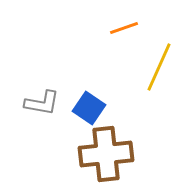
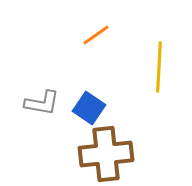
orange line: moved 28 px left, 7 px down; rotated 16 degrees counterclockwise
yellow line: rotated 21 degrees counterclockwise
